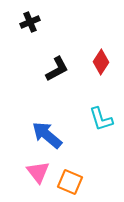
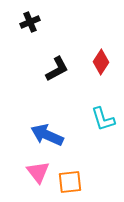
cyan L-shape: moved 2 px right
blue arrow: rotated 16 degrees counterclockwise
orange square: rotated 30 degrees counterclockwise
